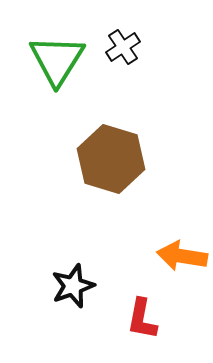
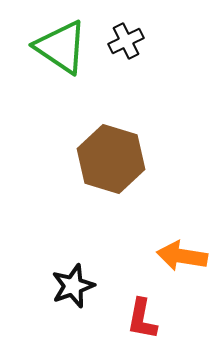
black cross: moved 3 px right, 6 px up; rotated 8 degrees clockwise
green triangle: moved 4 px right, 13 px up; rotated 28 degrees counterclockwise
